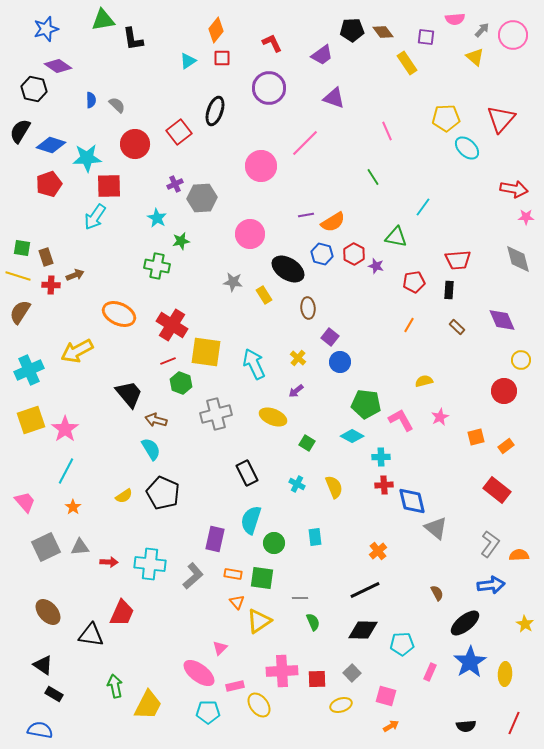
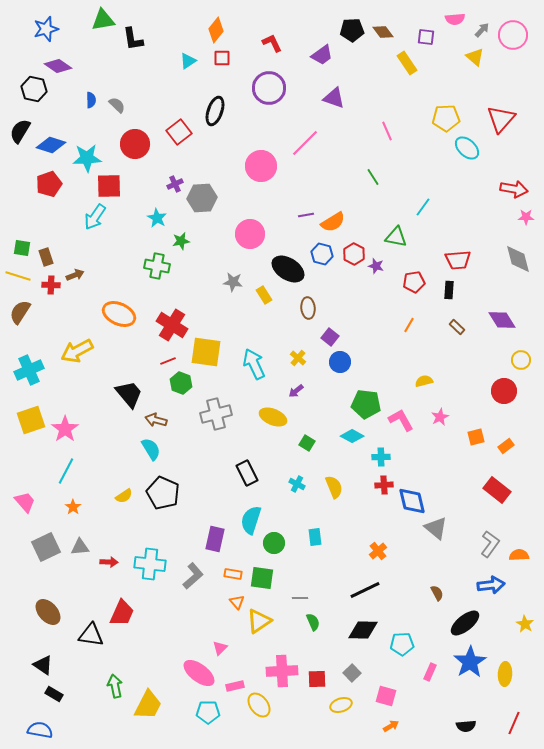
purple diamond at (502, 320): rotated 8 degrees counterclockwise
